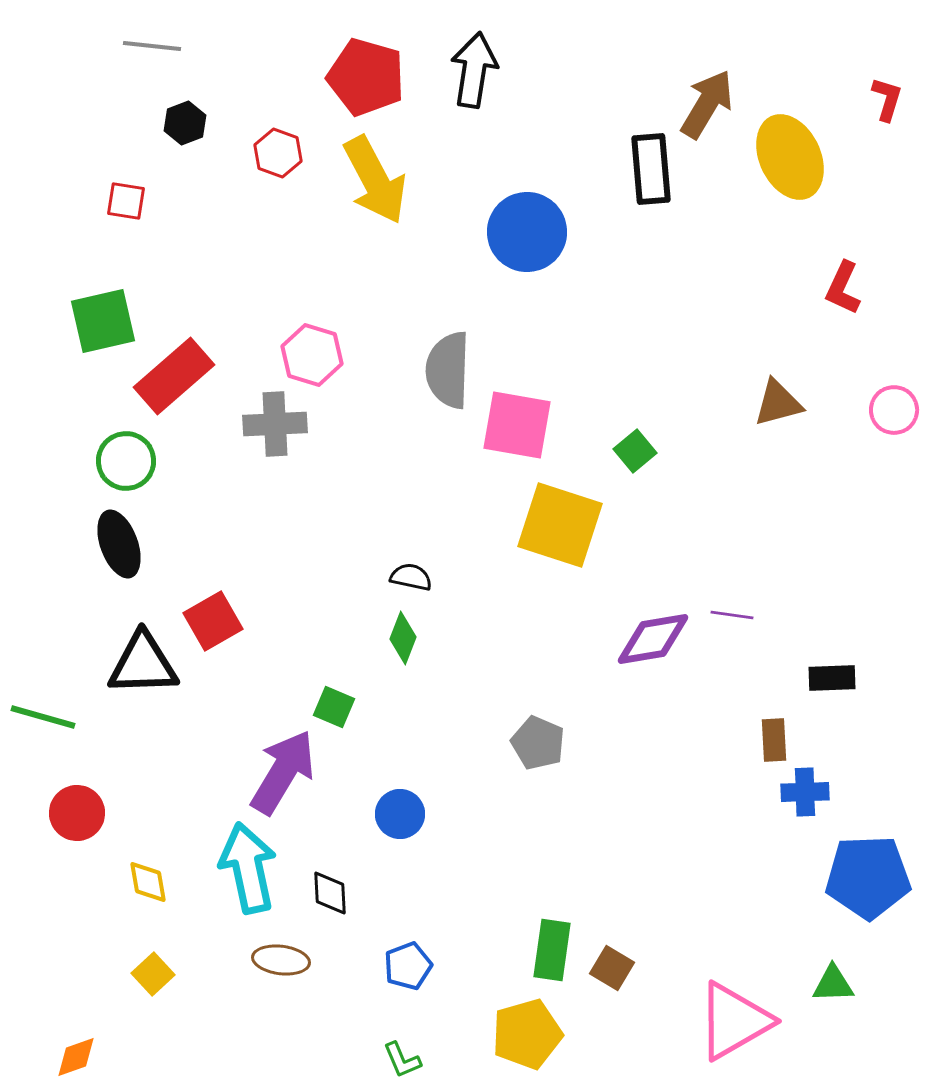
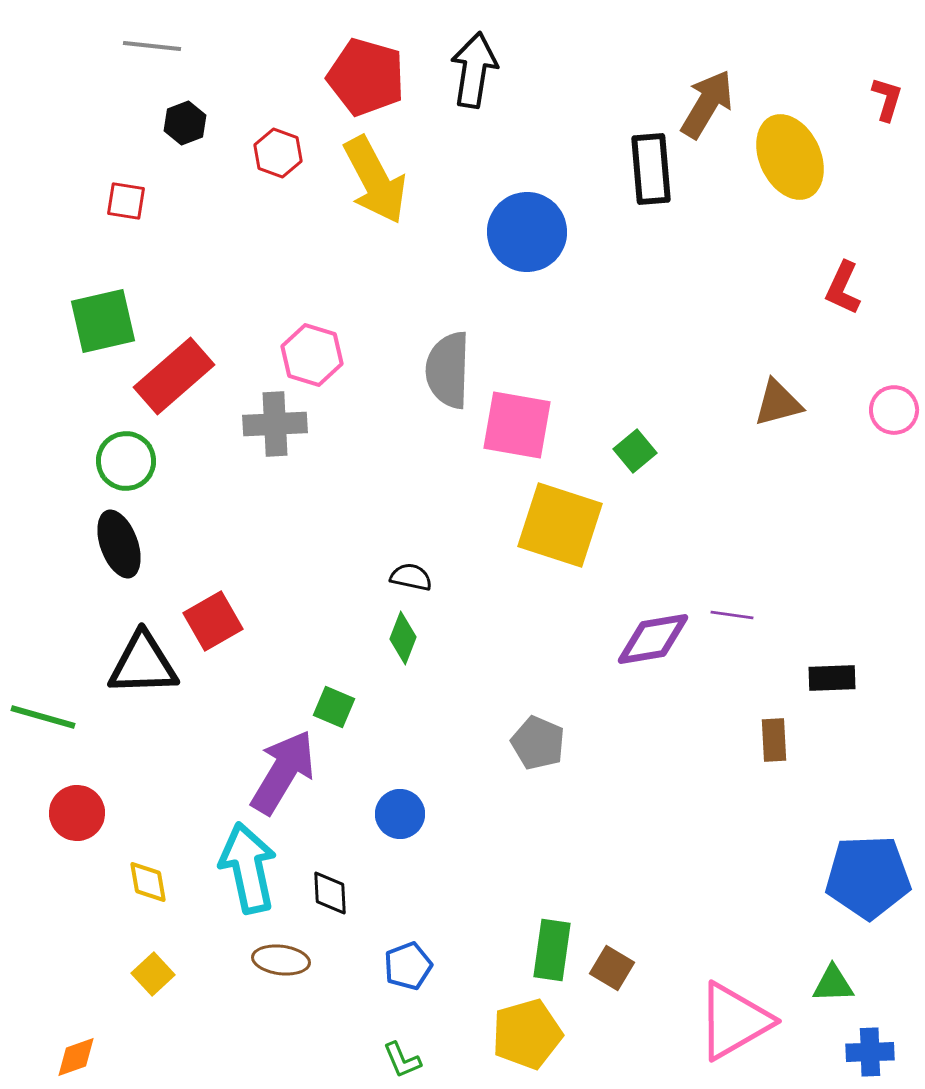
blue cross at (805, 792): moved 65 px right, 260 px down
